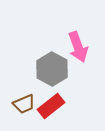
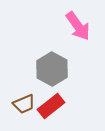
pink arrow: moved 21 px up; rotated 16 degrees counterclockwise
